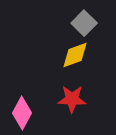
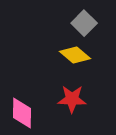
yellow diamond: rotated 60 degrees clockwise
pink diamond: rotated 28 degrees counterclockwise
